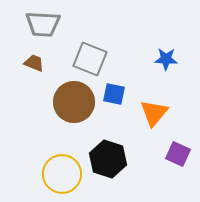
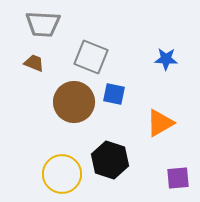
gray square: moved 1 px right, 2 px up
orange triangle: moved 6 px right, 10 px down; rotated 20 degrees clockwise
purple square: moved 24 px down; rotated 30 degrees counterclockwise
black hexagon: moved 2 px right, 1 px down
